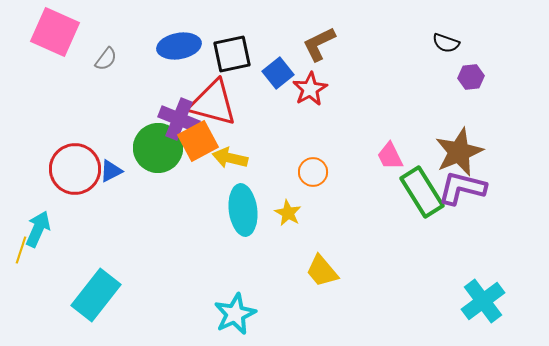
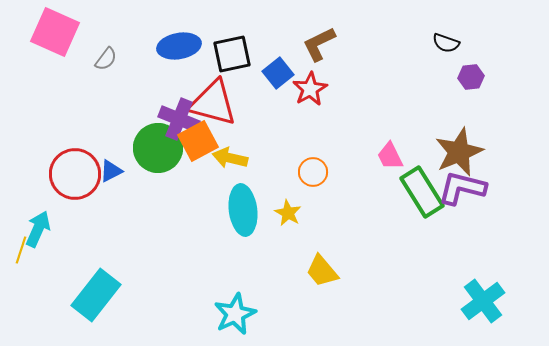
red circle: moved 5 px down
